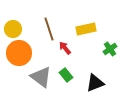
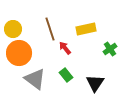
brown line: moved 1 px right
gray triangle: moved 6 px left, 2 px down
black triangle: rotated 36 degrees counterclockwise
